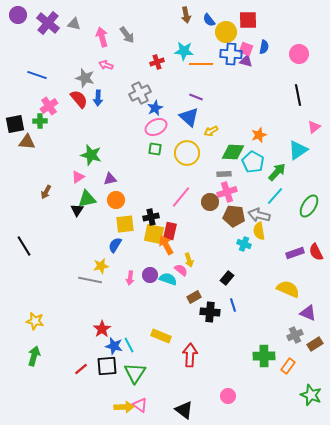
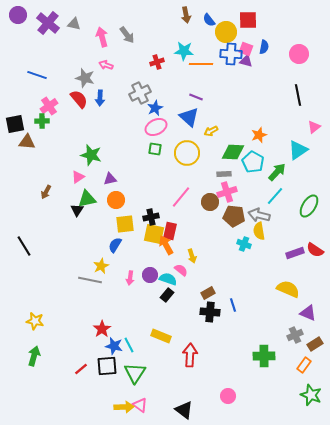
blue arrow at (98, 98): moved 2 px right
green cross at (40, 121): moved 2 px right
red semicircle at (316, 252): moved 1 px left, 2 px up; rotated 30 degrees counterclockwise
yellow arrow at (189, 260): moved 3 px right, 4 px up
yellow star at (101, 266): rotated 14 degrees counterclockwise
black rectangle at (227, 278): moved 60 px left, 17 px down
brown rectangle at (194, 297): moved 14 px right, 4 px up
orange rectangle at (288, 366): moved 16 px right, 1 px up
